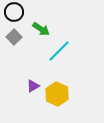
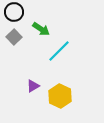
yellow hexagon: moved 3 px right, 2 px down
